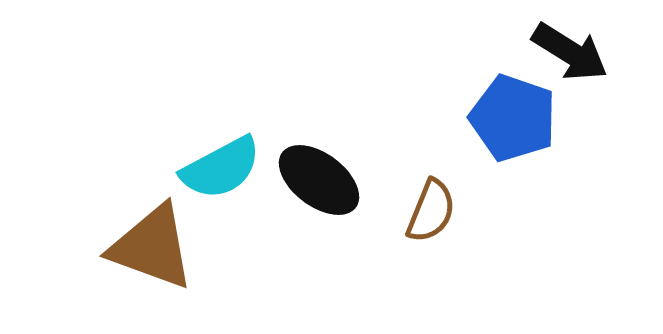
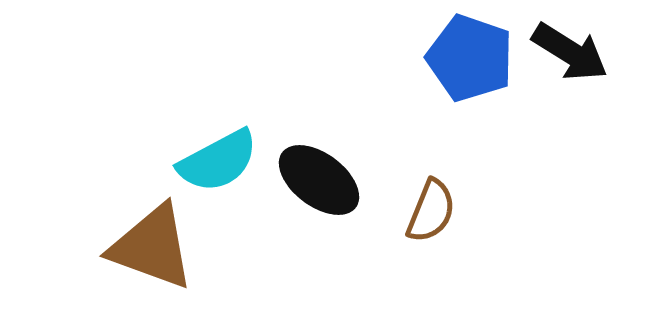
blue pentagon: moved 43 px left, 60 px up
cyan semicircle: moved 3 px left, 7 px up
